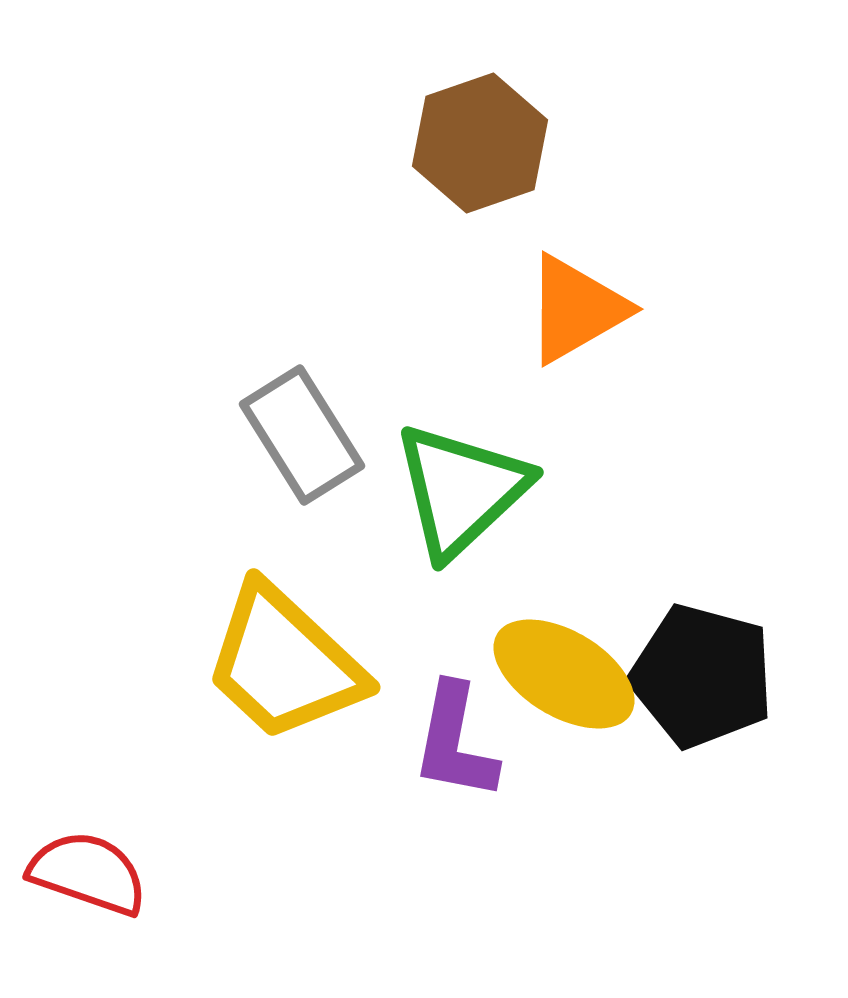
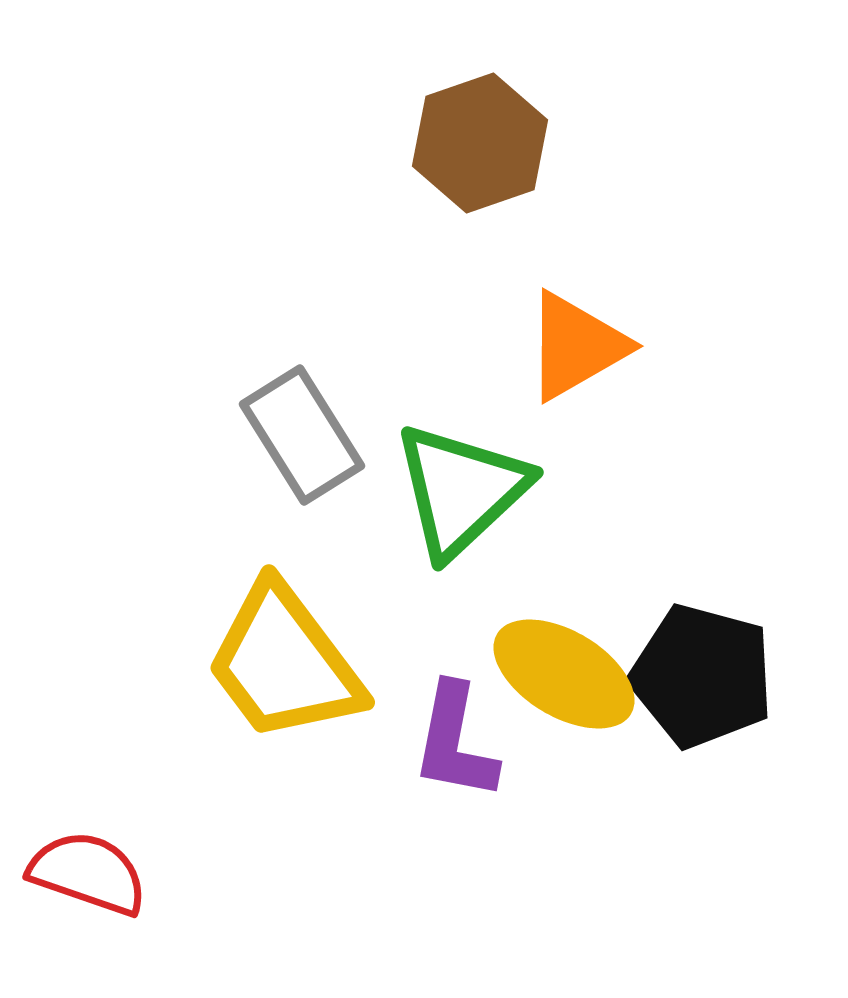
orange triangle: moved 37 px down
yellow trapezoid: rotated 10 degrees clockwise
